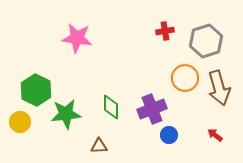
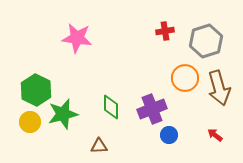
green star: moved 3 px left; rotated 8 degrees counterclockwise
yellow circle: moved 10 px right
